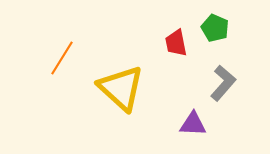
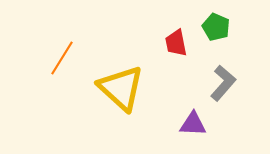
green pentagon: moved 1 px right, 1 px up
